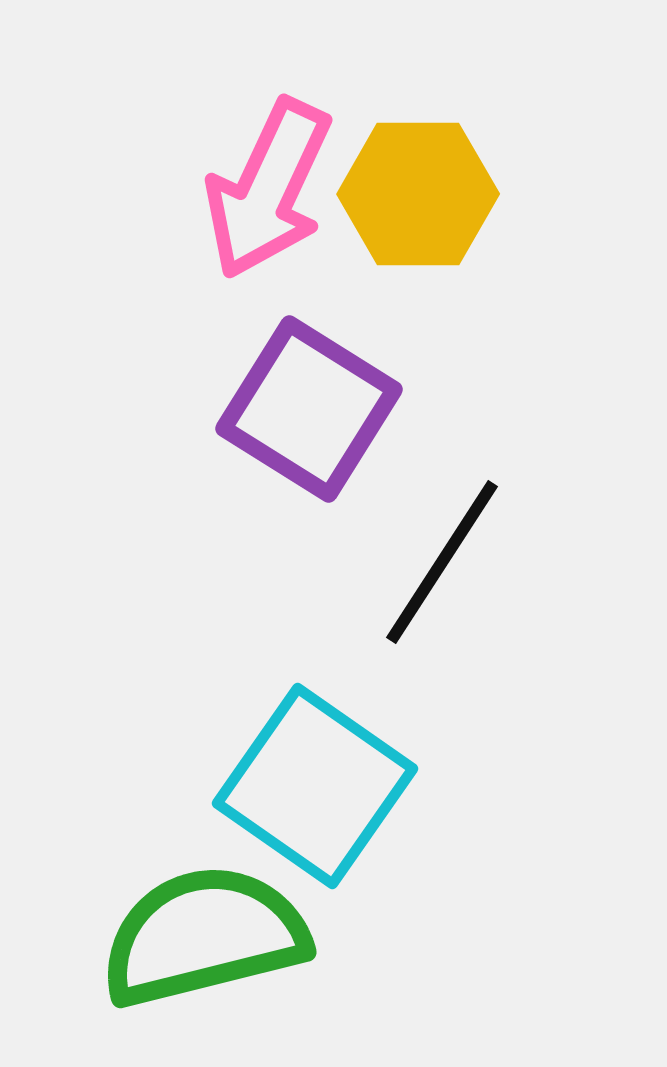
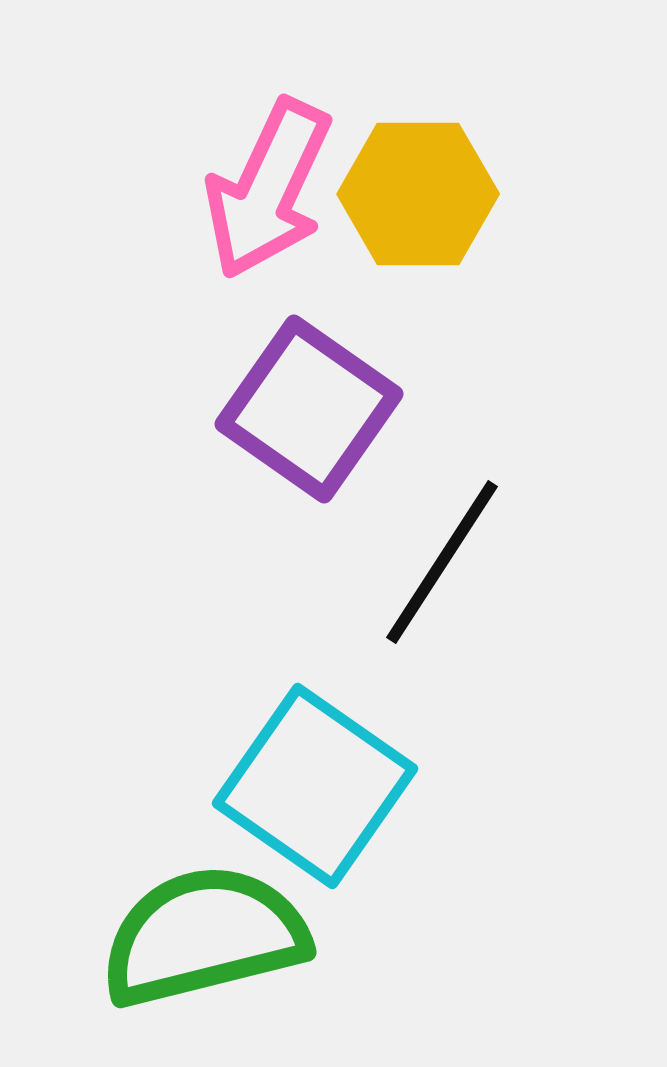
purple square: rotated 3 degrees clockwise
